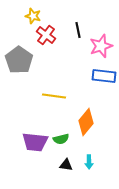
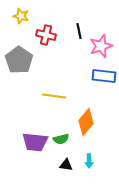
yellow star: moved 12 px left
black line: moved 1 px right, 1 px down
red cross: rotated 24 degrees counterclockwise
cyan arrow: moved 1 px up
